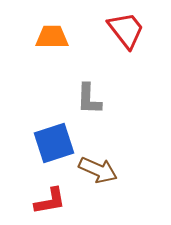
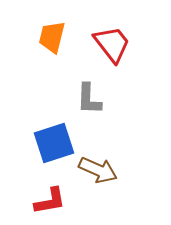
red trapezoid: moved 14 px left, 14 px down
orange trapezoid: rotated 76 degrees counterclockwise
